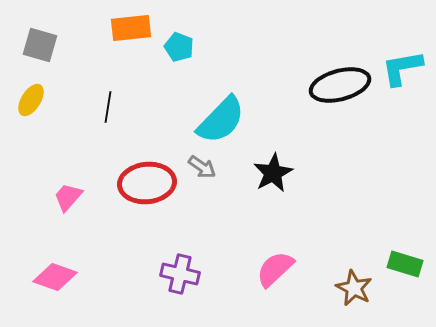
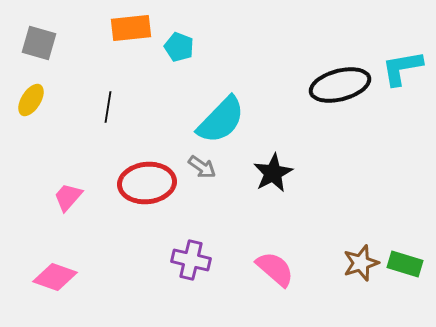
gray square: moved 1 px left, 2 px up
pink semicircle: rotated 84 degrees clockwise
purple cross: moved 11 px right, 14 px up
brown star: moved 7 px right, 25 px up; rotated 27 degrees clockwise
